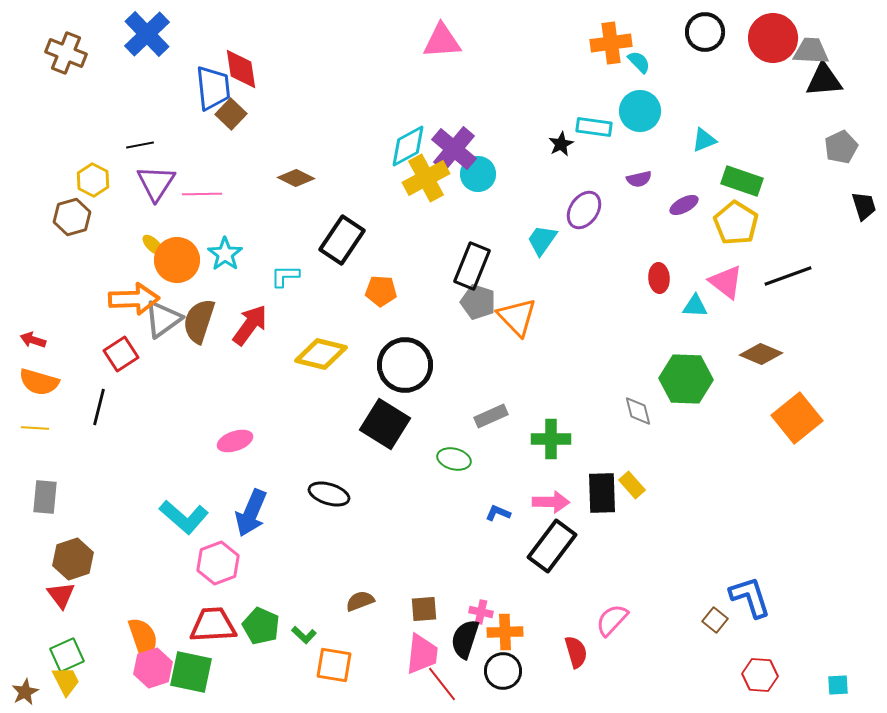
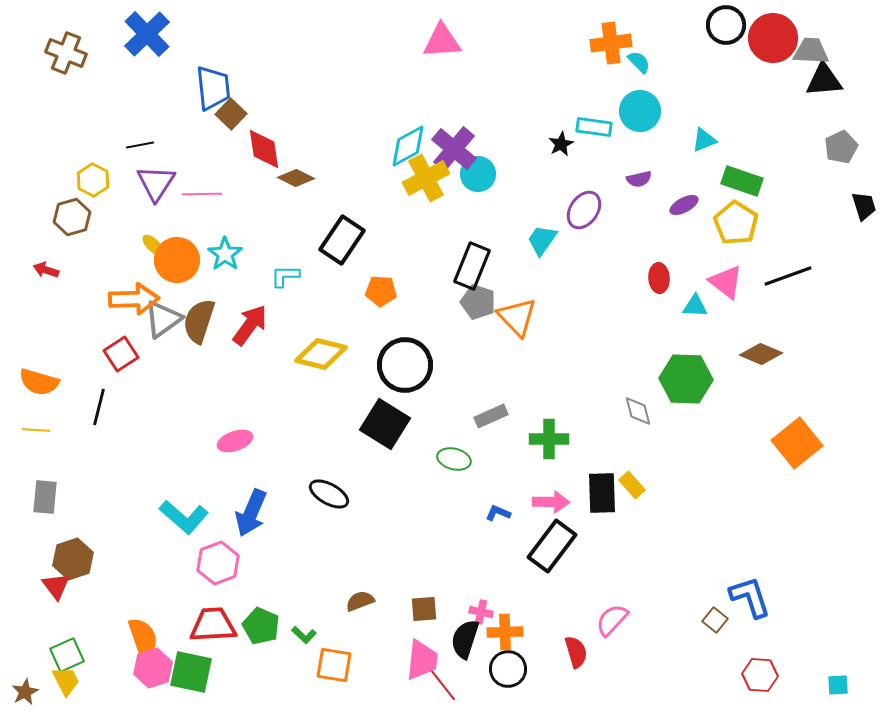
black circle at (705, 32): moved 21 px right, 7 px up
red diamond at (241, 69): moved 23 px right, 80 px down
red arrow at (33, 340): moved 13 px right, 70 px up
orange square at (797, 418): moved 25 px down
yellow line at (35, 428): moved 1 px right, 2 px down
green cross at (551, 439): moved 2 px left
black ellipse at (329, 494): rotated 12 degrees clockwise
red triangle at (61, 595): moved 5 px left, 9 px up
pink trapezoid at (422, 654): moved 6 px down
black circle at (503, 671): moved 5 px right, 2 px up
